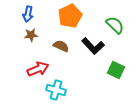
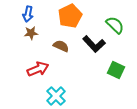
brown star: moved 2 px up
black L-shape: moved 1 px right, 2 px up
cyan cross: moved 6 px down; rotated 30 degrees clockwise
